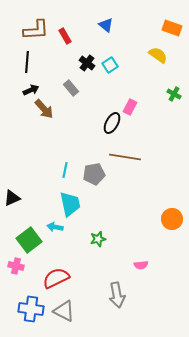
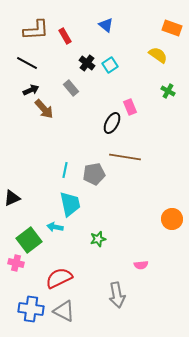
black line: moved 1 px down; rotated 65 degrees counterclockwise
green cross: moved 6 px left, 3 px up
pink rectangle: rotated 49 degrees counterclockwise
pink cross: moved 3 px up
red semicircle: moved 3 px right
